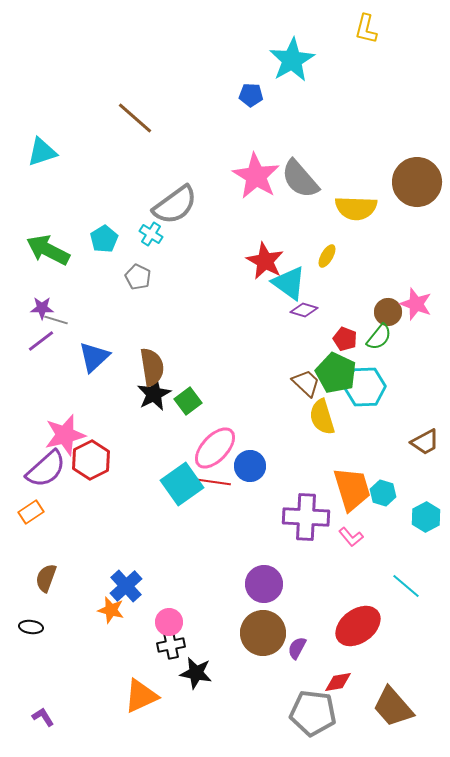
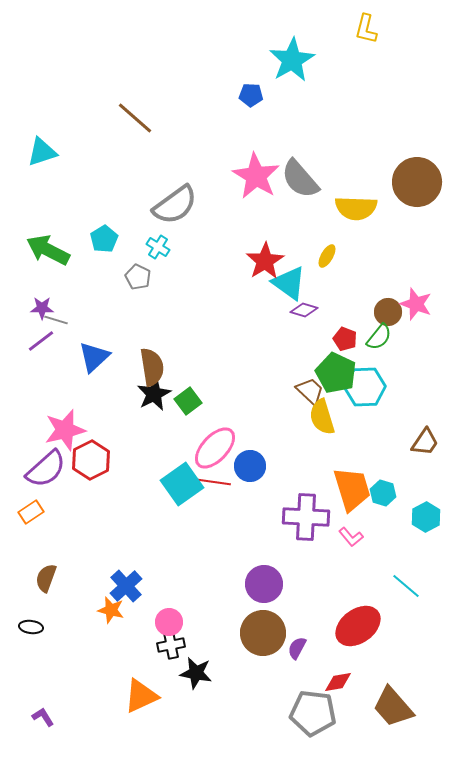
cyan cross at (151, 234): moved 7 px right, 13 px down
red star at (265, 261): rotated 12 degrees clockwise
brown trapezoid at (306, 383): moved 4 px right, 8 px down
pink star at (65, 435): moved 5 px up
brown trapezoid at (425, 442): rotated 28 degrees counterclockwise
